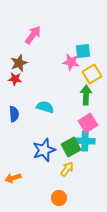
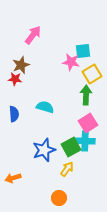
brown star: moved 2 px right, 2 px down
